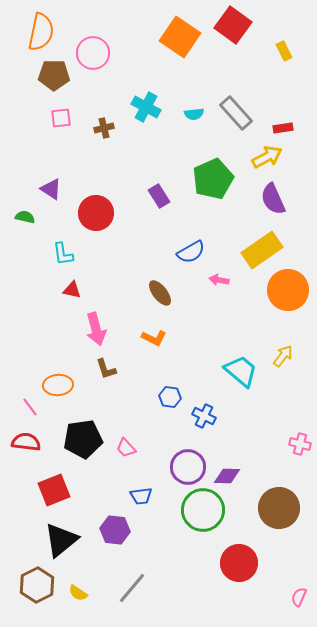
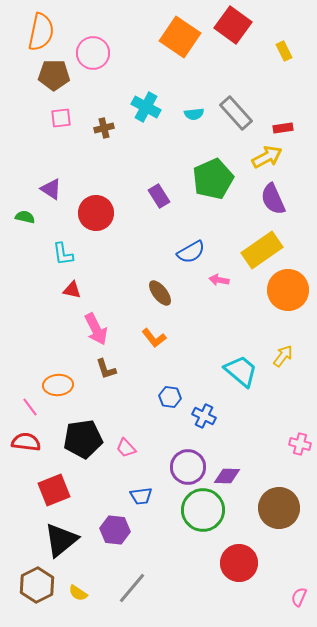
pink arrow at (96, 329): rotated 12 degrees counterclockwise
orange L-shape at (154, 338): rotated 25 degrees clockwise
